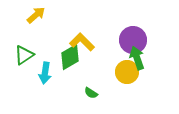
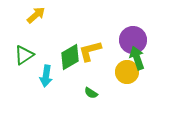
yellow L-shape: moved 8 px right, 9 px down; rotated 60 degrees counterclockwise
cyan arrow: moved 1 px right, 3 px down
